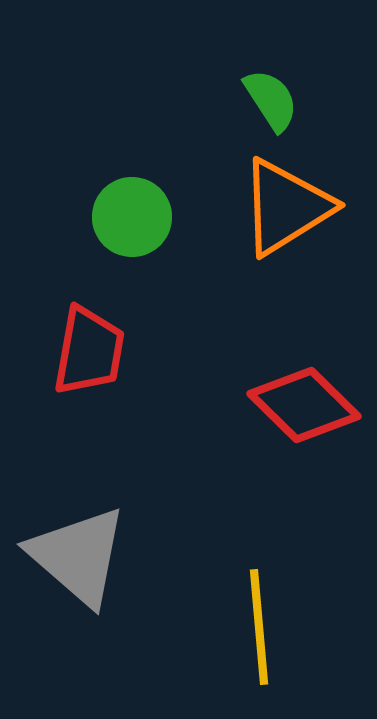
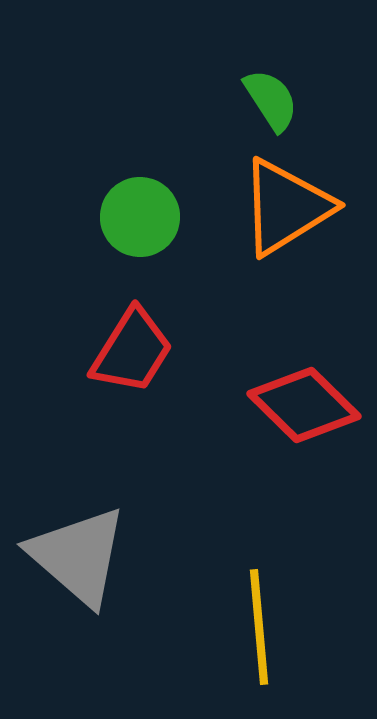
green circle: moved 8 px right
red trapezoid: moved 43 px right; rotated 22 degrees clockwise
